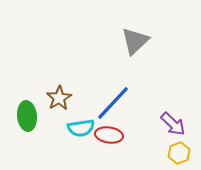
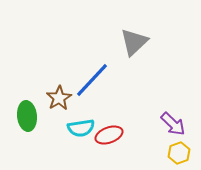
gray triangle: moved 1 px left, 1 px down
blue line: moved 21 px left, 23 px up
red ellipse: rotated 28 degrees counterclockwise
